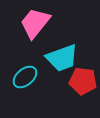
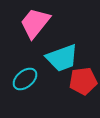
cyan ellipse: moved 2 px down
red pentagon: rotated 16 degrees counterclockwise
